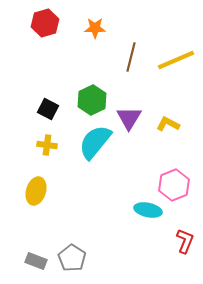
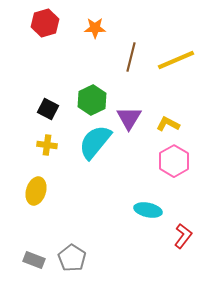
pink hexagon: moved 24 px up; rotated 8 degrees counterclockwise
red L-shape: moved 2 px left, 5 px up; rotated 15 degrees clockwise
gray rectangle: moved 2 px left, 1 px up
